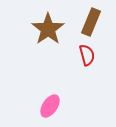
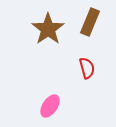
brown rectangle: moved 1 px left
red semicircle: moved 13 px down
